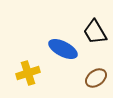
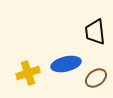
black trapezoid: rotated 24 degrees clockwise
blue ellipse: moved 3 px right, 15 px down; rotated 40 degrees counterclockwise
